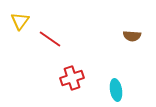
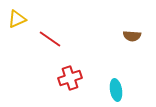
yellow triangle: moved 3 px left, 2 px up; rotated 30 degrees clockwise
red cross: moved 2 px left
